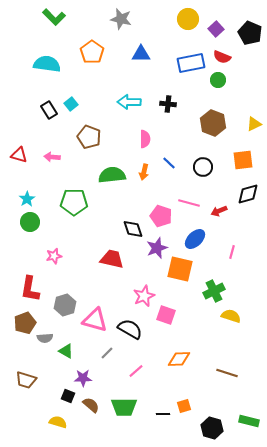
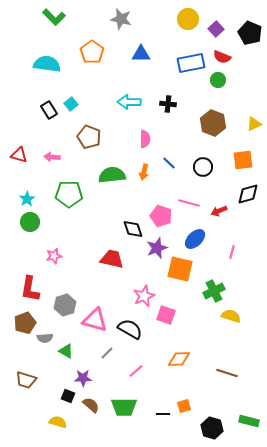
green pentagon at (74, 202): moved 5 px left, 8 px up
